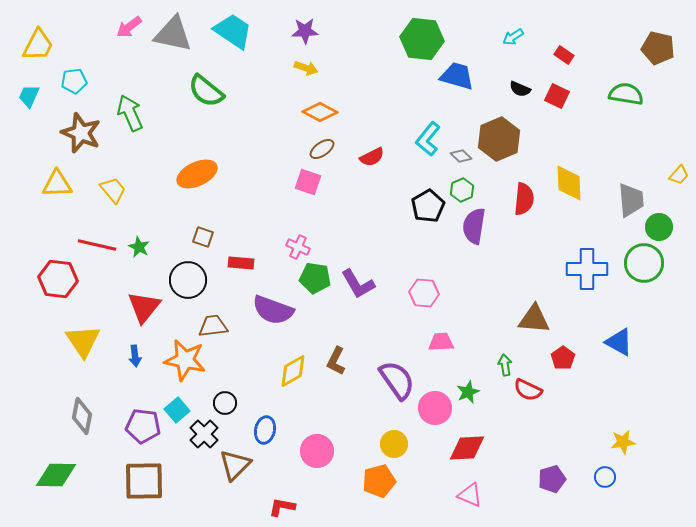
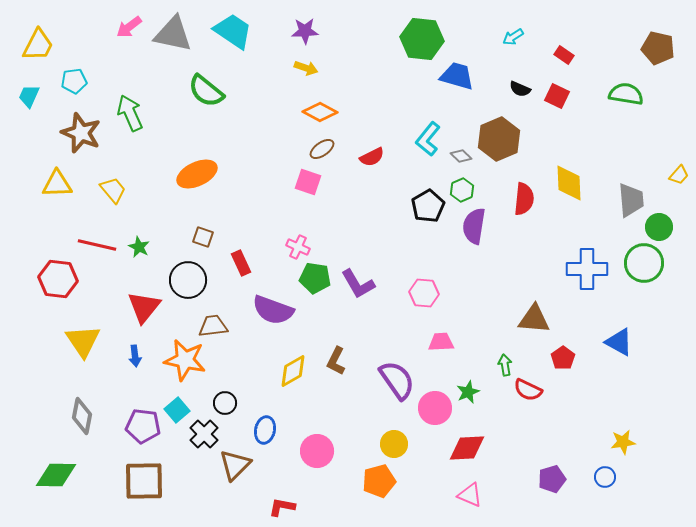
red rectangle at (241, 263): rotated 60 degrees clockwise
